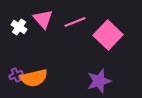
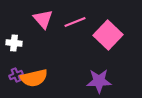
white cross: moved 5 px left, 16 px down; rotated 28 degrees counterclockwise
purple star: rotated 15 degrees clockwise
